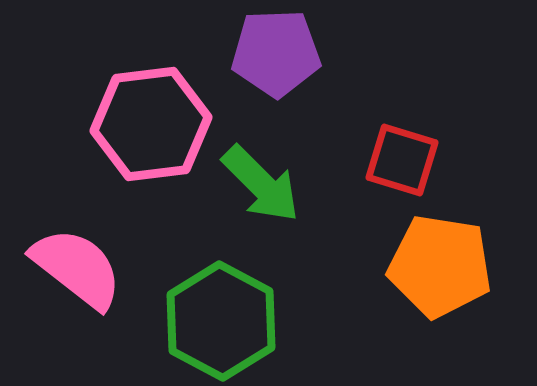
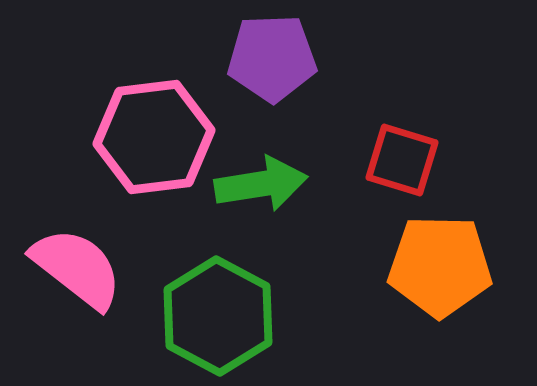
purple pentagon: moved 4 px left, 5 px down
pink hexagon: moved 3 px right, 13 px down
green arrow: rotated 54 degrees counterclockwise
orange pentagon: rotated 8 degrees counterclockwise
green hexagon: moved 3 px left, 5 px up
